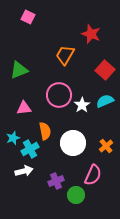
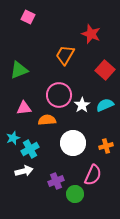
cyan semicircle: moved 4 px down
orange semicircle: moved 2 px right, 11 px up; rotated 84 degrees counterclockwise
orange cross: rotated 24 degrees clockwise
green circle: moved 1 px left, 1 px up
